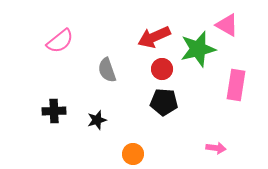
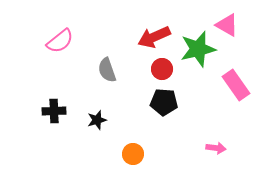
pink rectangle: rotated 44 degrees counterclockwise
